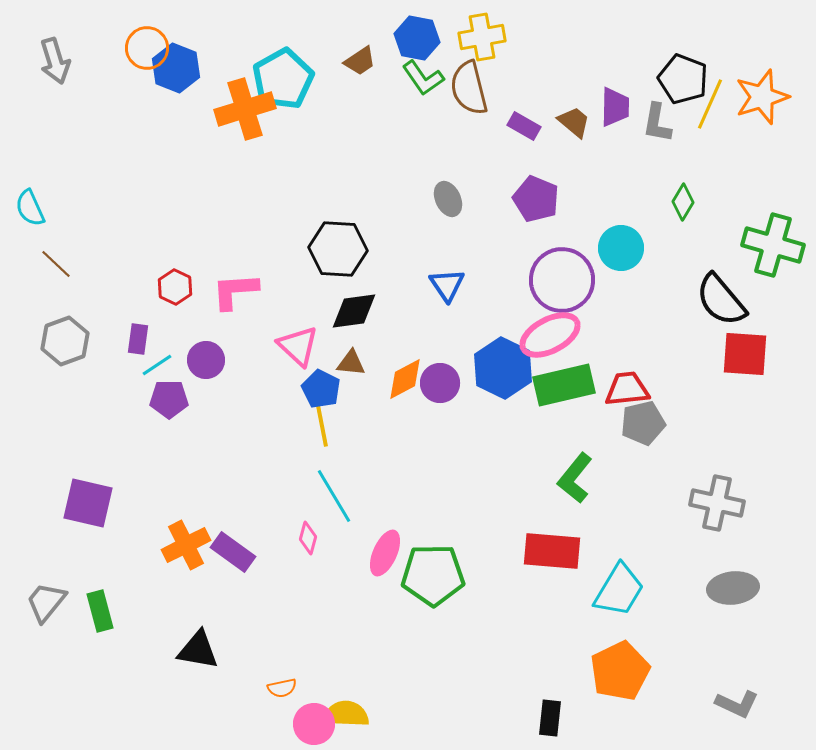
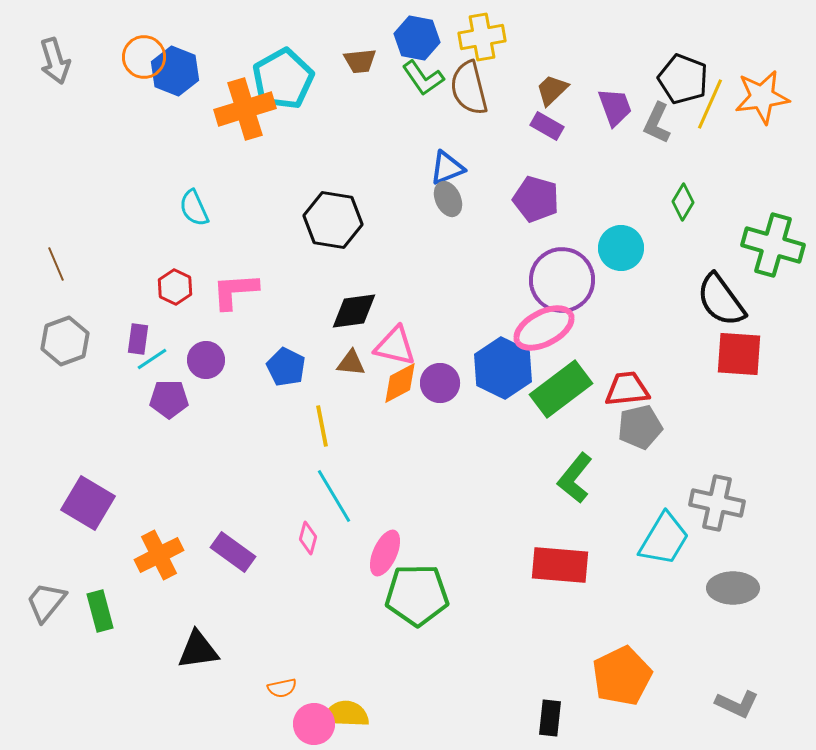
orange circle at (147, 48): moved 3 px left, 9 px down
brown trapezoid at (360, 61): rotated 28 degrees clockwise
blue hexagon at (176, 68): moved 1 px left, 3 px down
orange star at (762, 97): rotated 10 degrees clockwise
purple trapezoid at (615, 107): rotated 21 degrees counterclockwise
brown trapezoid at (574, 122): moved 22 px left, 32 px up; rotated 84 degrees counterclockwise
gray L-shape at (657, 123): rotated 15 degrees clockwise
purple rectangle at (524, 126): moved 23 px right
purple pentagon at (536, 199): rotated 6 degrees counterclockwise
cyan semicircle at (30, 208): moved 164 px right
black hexagon at (338, 249): moved 5 px left, 29 px up; rotated 6 degrees clockwise
brown line at (56, 264): rotated 24 degrees clockwise
blue triangle at (447, 285): moved 117 px up; rotated 42 degrees clockwise
black semicircle at (721, 300): rotated 4 degrees clockwise
pink ellipse at (550, 335): moved 6 px left, 7 px up
pink triangle at (298, 346): moved 97 px right; rotated 30 degrees counterclockwise
red square at (745, 354): moved 6 px left
cyan line at (157, 365): moved 5 px left, 6 px up
orange diamond at (405, 379): moved 5 px left, 4 px down
green rectangle at (564, 385): moved 3 px left, 4 px down; rotated 24 degrees counterclockwise
blue pentagon at (321, 389): moved 35 px left, 22 px up
gray pentagon at (643, 423): moved 3 px left, 4 px down
purple square at (88, 503): rotated 18 degrees clockwise
orange cross at (186, 545): moved 27 px left, 10 px down
red rectangle at (552, 551): moved 8 px right, 14 px down
green pentagon at (433, 575): moved 16 px left, 20 px down
gray ellipse at (733, 588): rotated 6 degrees clockwise
cyan trapezoid at (619, 590): moved 45 px right, 51 px up
black triangle at (198, 650): rotated 18 degrees counterclockwise
orange pentagon at (620, 671): moved 2 px right, 5 px down
